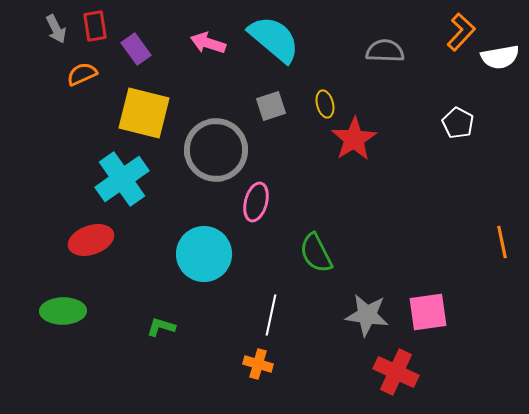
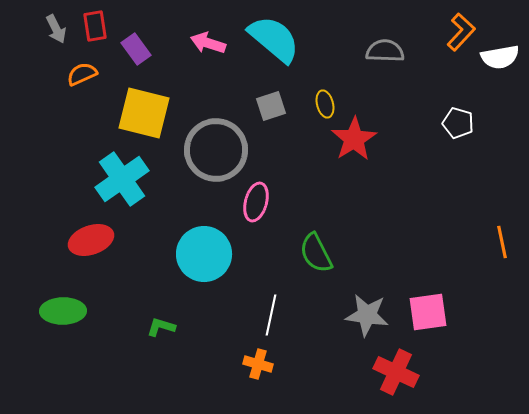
white pentagon: rotated 12 degrees counterclockwise
